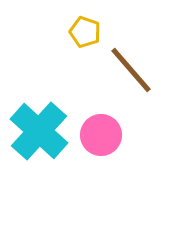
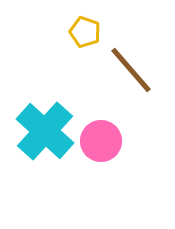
cyan cross: moved 6 px right
pink circle: moved 6 px down
